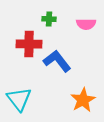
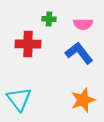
pink semicircle: moved 3 px left
red cross: moved 1 px left
blue L-shape: moved 22 px right, 8 px up
orange star: rotated 10 degrees clockwise
